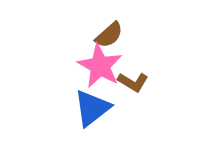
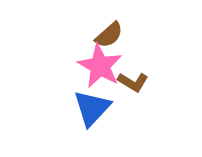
blue triangle: rotated 9 degrees counterclockwise
